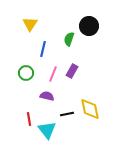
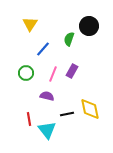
blue line: rotated 28 degrees clockwise
